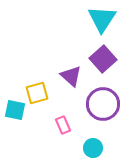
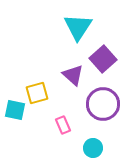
cyan triangle: moved 24 px left, 8 px down
purple triangle: moved 2 px right, 1 px up
